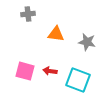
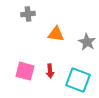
gray star: rotated 18 degrees clockwise
red arrow: rotated 104 degrees counterclockwise
